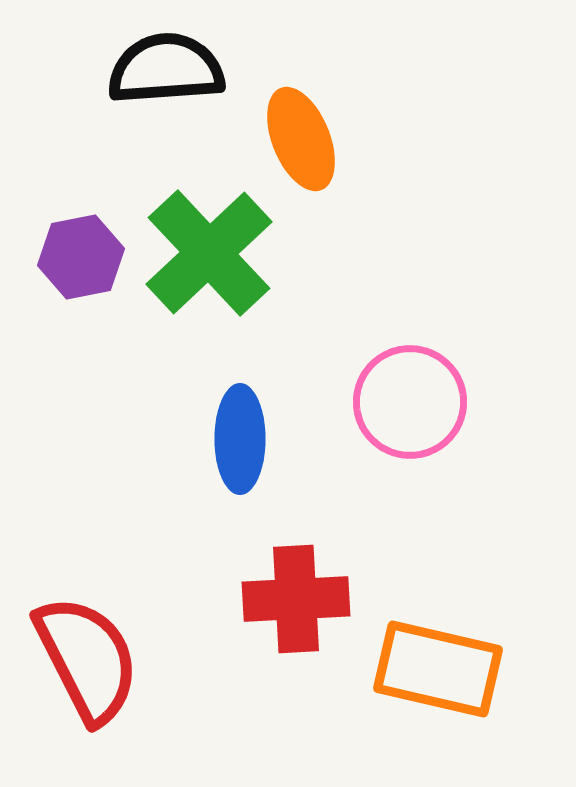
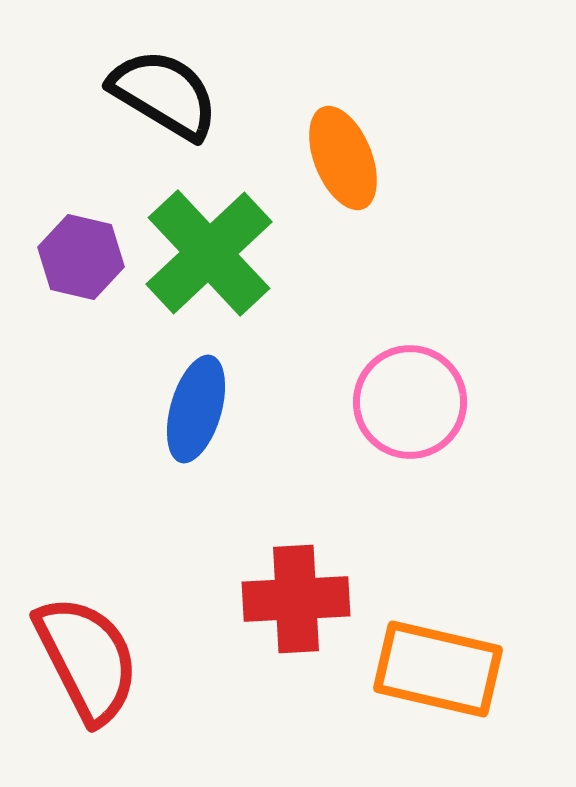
black semicircle: moved 2 px left, 25 px down; rotated 35 degrees clockwise
orange ellipse: moved 42 px right, 19 px down
purple hexagon: rotated 24 degrees clockwise
blue ellipse: moved 44 px left, 30 px up; rotated 16 degrees clockwise
